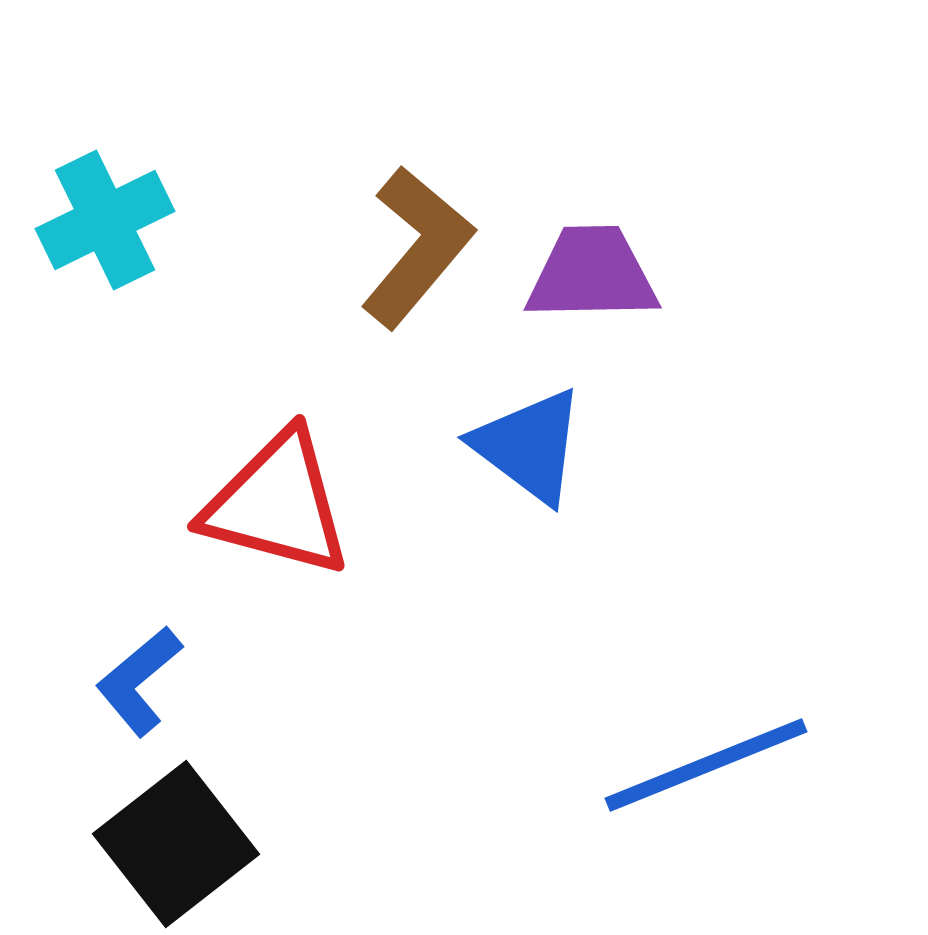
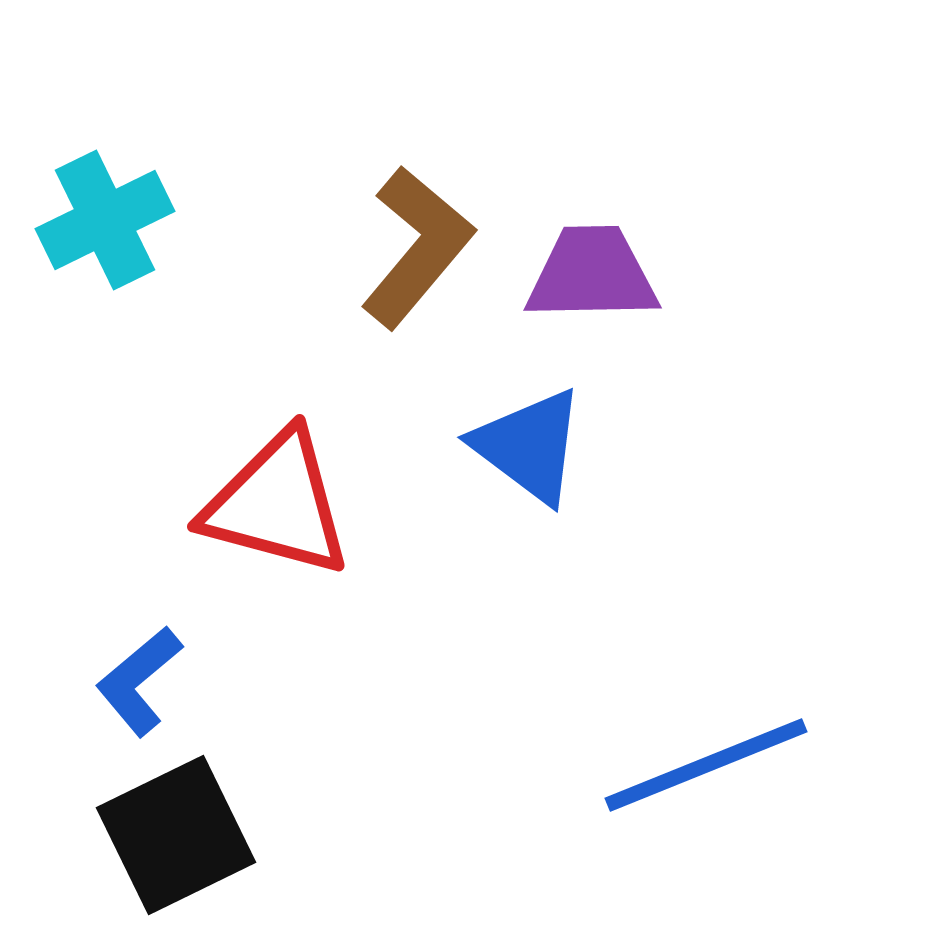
black square: moved 9 px up; rotated 12 degrees clockwise
